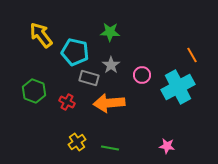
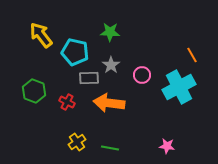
gray rectangle: rotated 18 degrees counterclockwise
cyan cross: moved 1 px right
orange arrow: rotated 12 degrees clockwise
